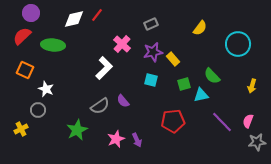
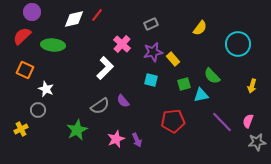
purple circle: moved 1 px right, 1 px up
white L-shape: moved 1 px right
